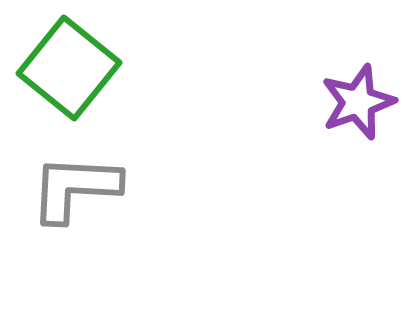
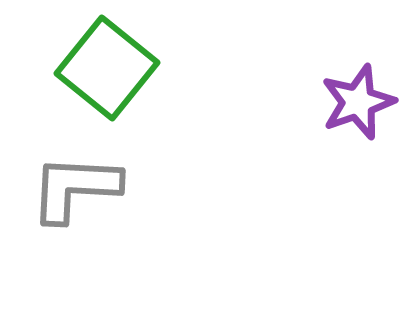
green square: moved 38 px right
